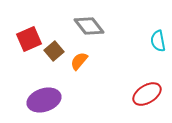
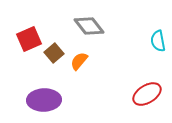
brown square: moved 2 px down
purple ellipse: rotated 16 degrees clockwise
